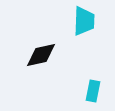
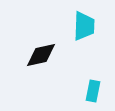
cyan trapezoid: moved 5 px down
